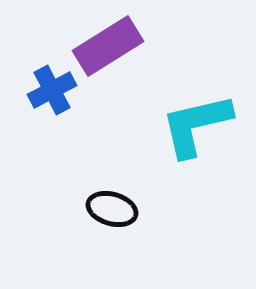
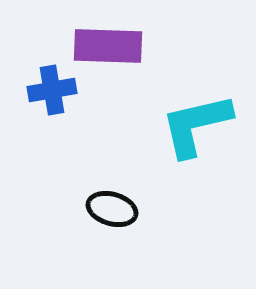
purple rectangle: rotated 34 degrees clockwise
blue cross: rotated 18 degrees clockwise
